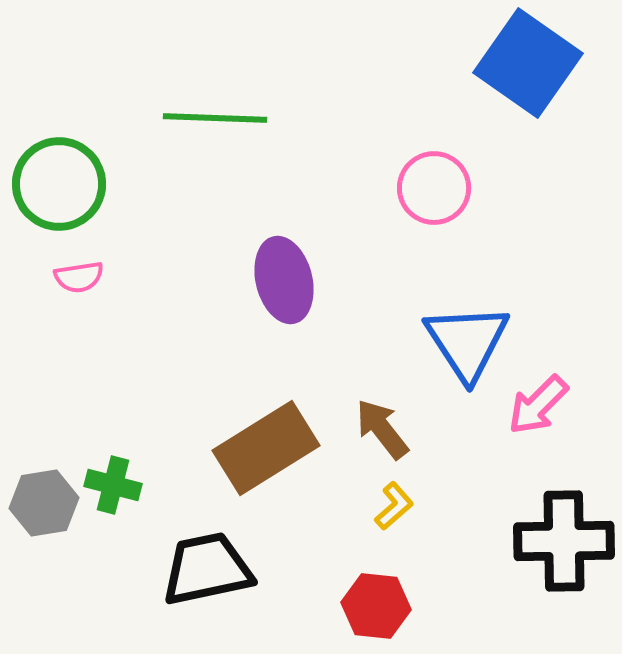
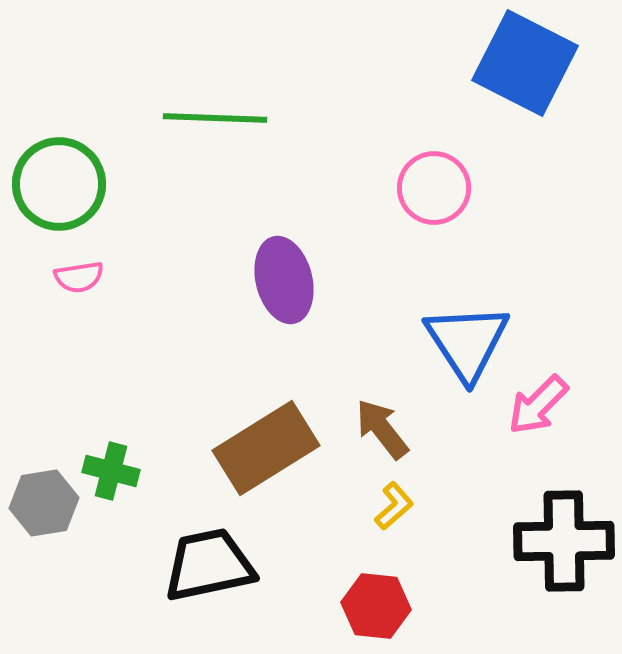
blue square: moved 3 px left; rotated 8 degrees counterclockwise
green cross: moved 2 px left, 14 px up
black trapezoid: moved 2 px right, 4 px up
